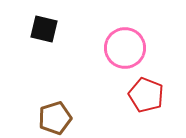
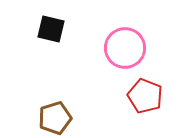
black square: moved 7 px right
red pentagon: moved 1 px left, 1 px down
